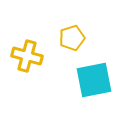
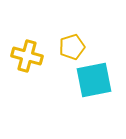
yellow pentagon: moved 9 px down
